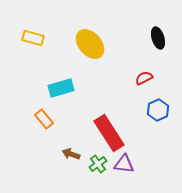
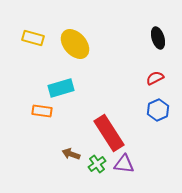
yellow ellipse: moved 15 px left
red semicircle: moved 11 px right
orange rectangle: moved 2 px left, 8 px up; rotated 42 degrees counterclockwise
green cross: moved 1 px left
